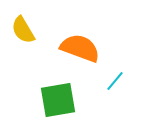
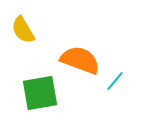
orange semicircle: moved 12 px down
green square: moved 18 px left, 7 px up
